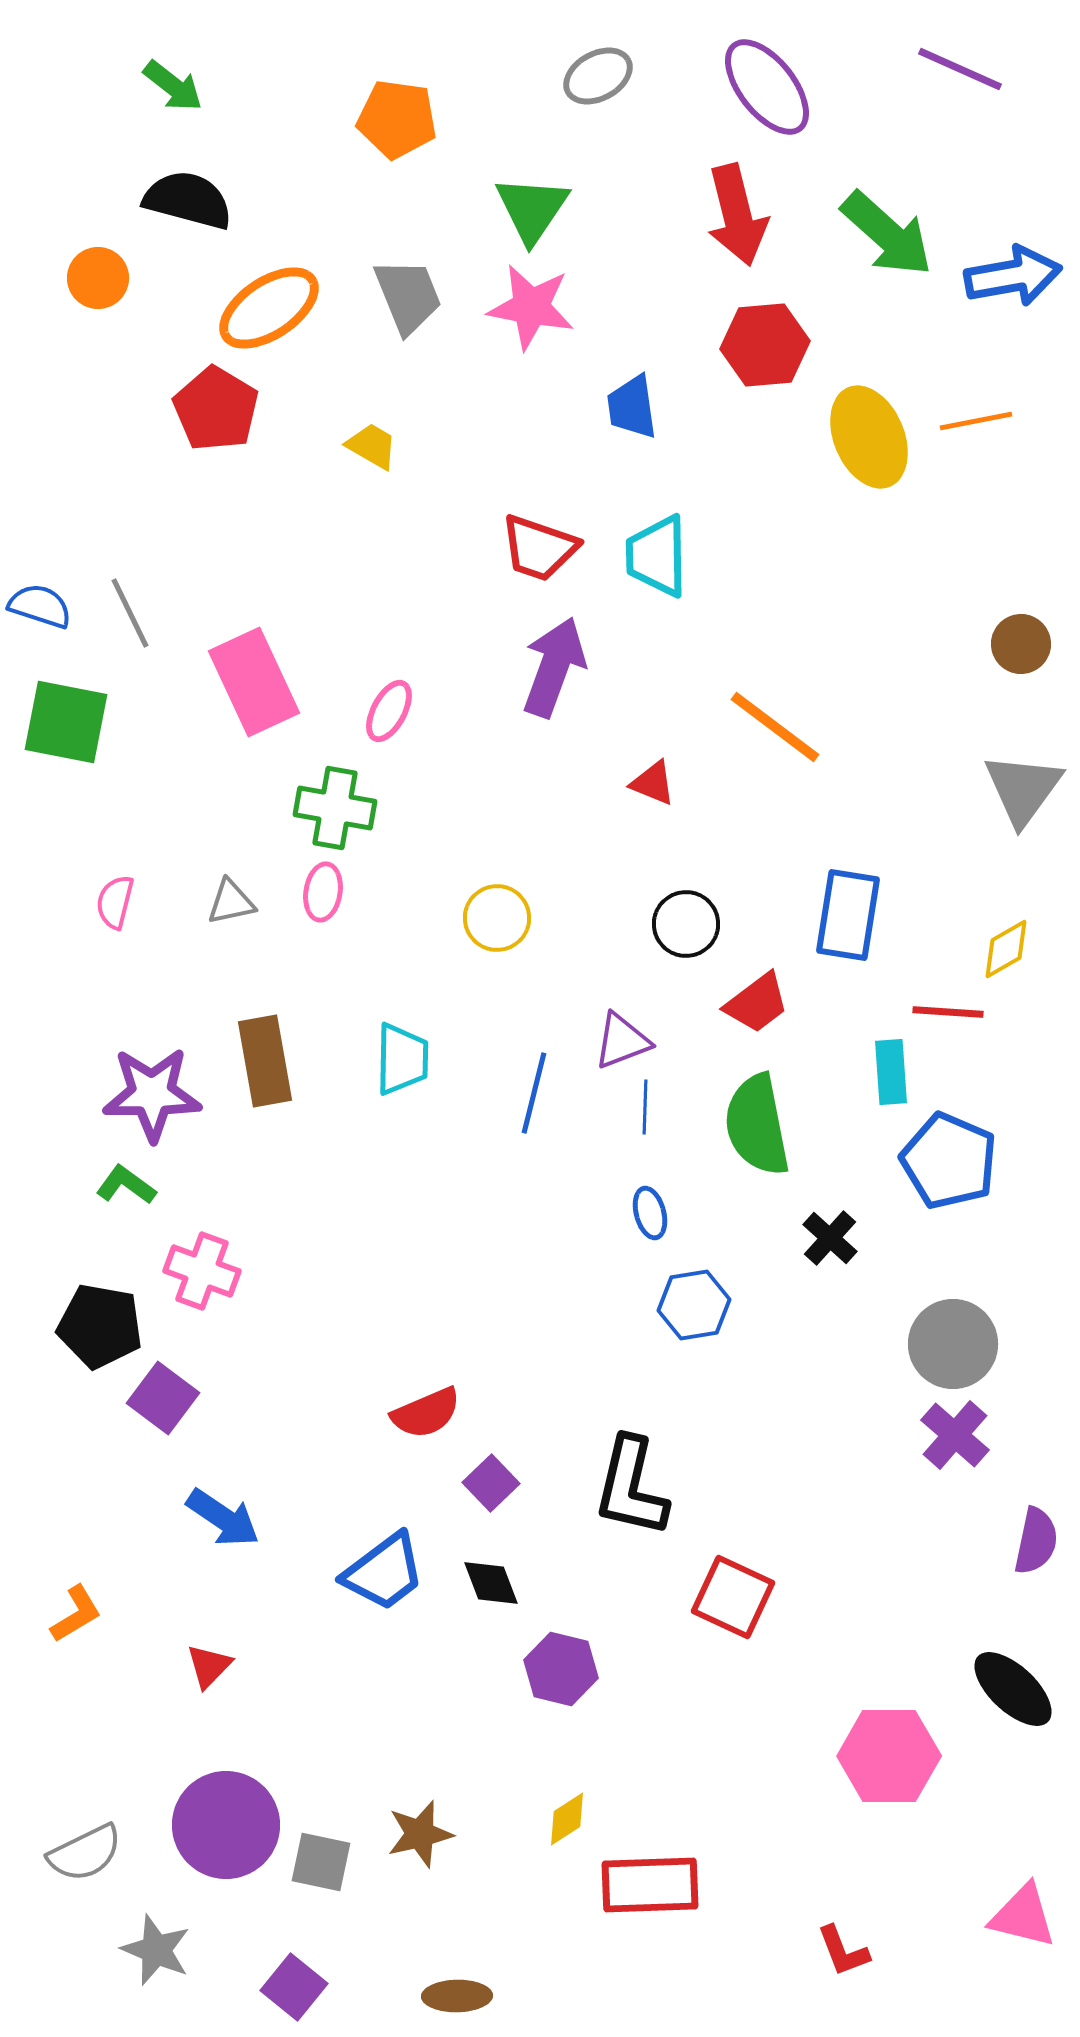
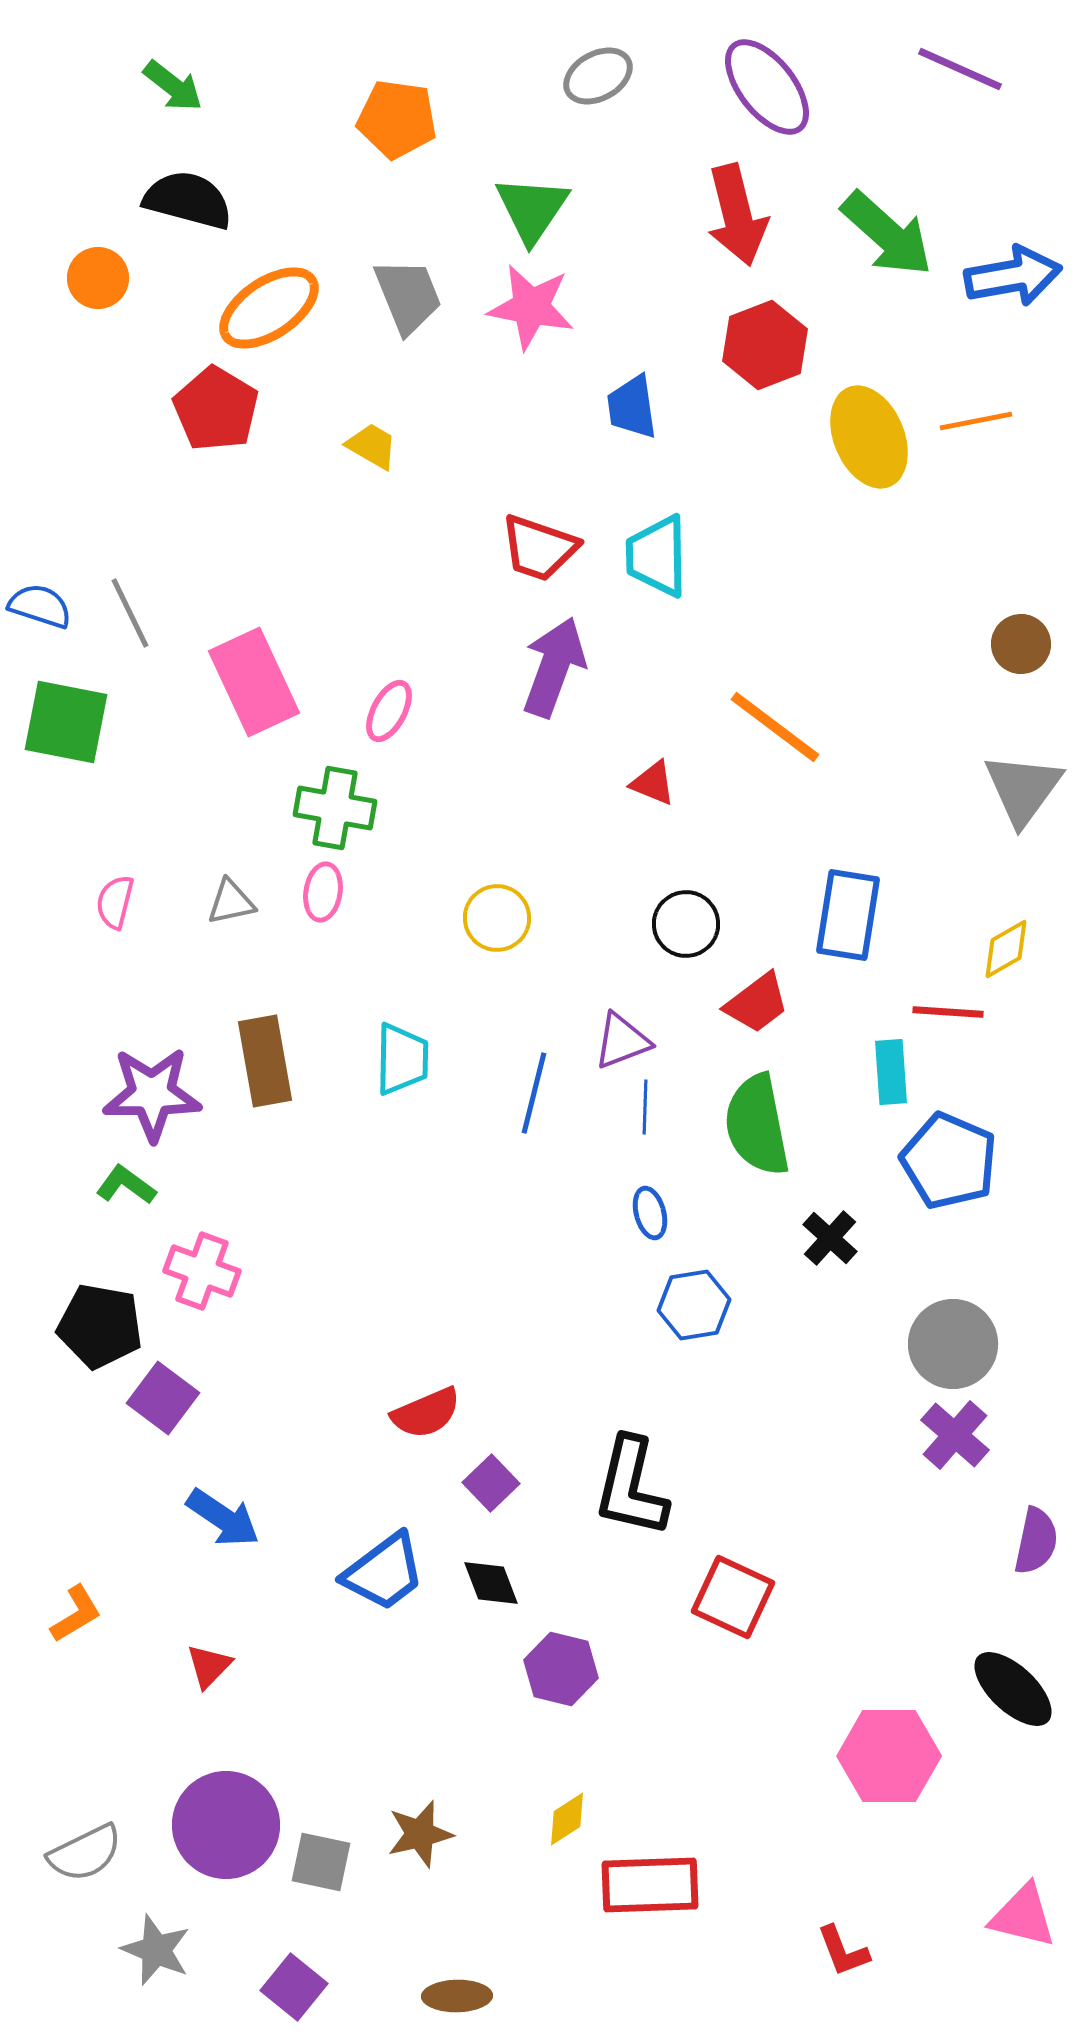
red hexagon at (765, 345): rotated 16 degrees counterclockwise
